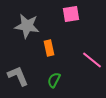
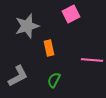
pink square: rotated 18 degrees counterclockwise
gray star: rotated 25 degrees counterclockwise
pink line: rotated 35 degrees counterclockwise
gray L-shape: rotated 85 degrees clockwise
